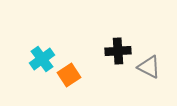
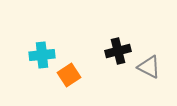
black cross: rotated 10 degrees counterclockwise
cyan cross: moved 4 px up; rotated 30 degrees clockwise
